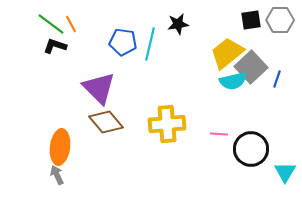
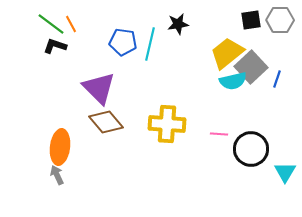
yellow cross: rotated 9 degrees clockwise
